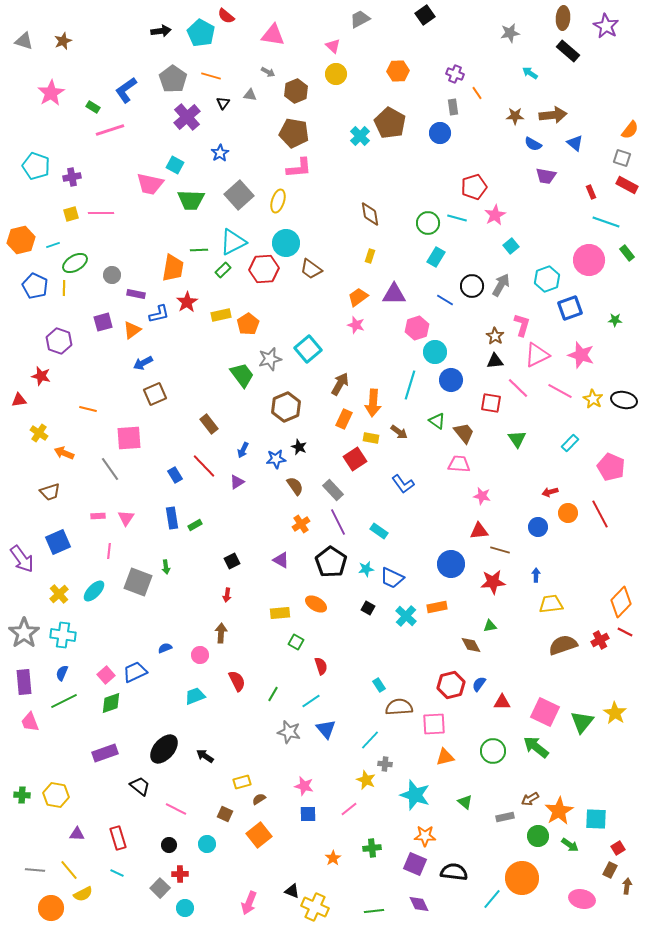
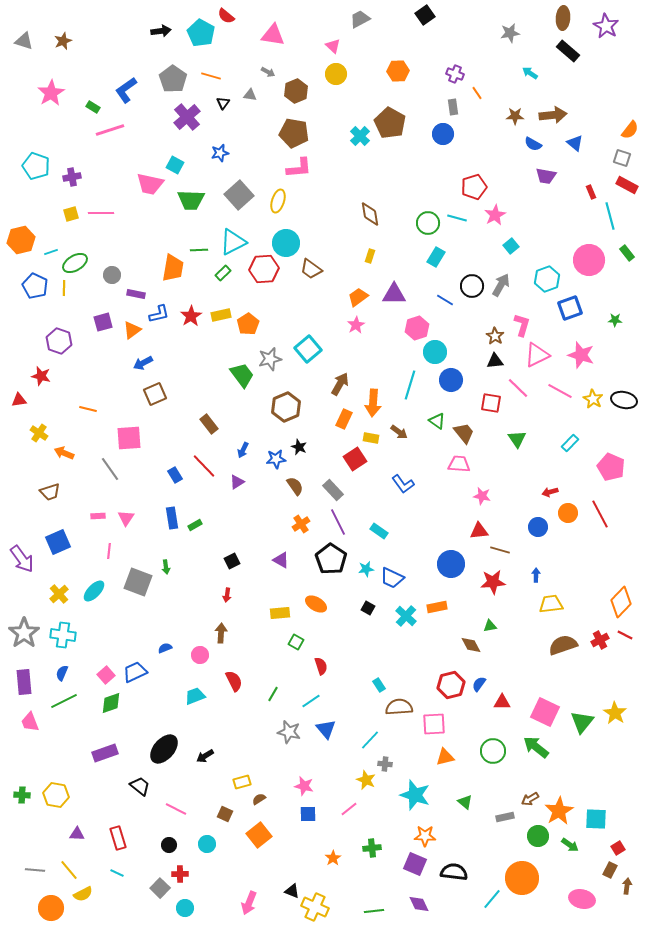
blue circle at (440, 133): moved 3 px right, 1 px down
blue star at (220, 153): rotated 18 degrees clockwise
cyan line at (606, 222): moved 4 px right, 6 px up; rotated 56 degrees clockwise
cyan line at (53, 245): moved 2 px left, 7 px down
green rectangle at (223, 270): moved 3 px down
red star at (187, 302): moved 4 px right, 14 px down
pink star at (356, 325): rotated 24 degrees clockwise
black pentagon at (331, 562): moved 3 px up
red line at (625, 632): moved 3 px down
red semicircle at (237, 681): moved 3 px left
black arrow at (205, 756): rotated 66 degrees counterclockwise
